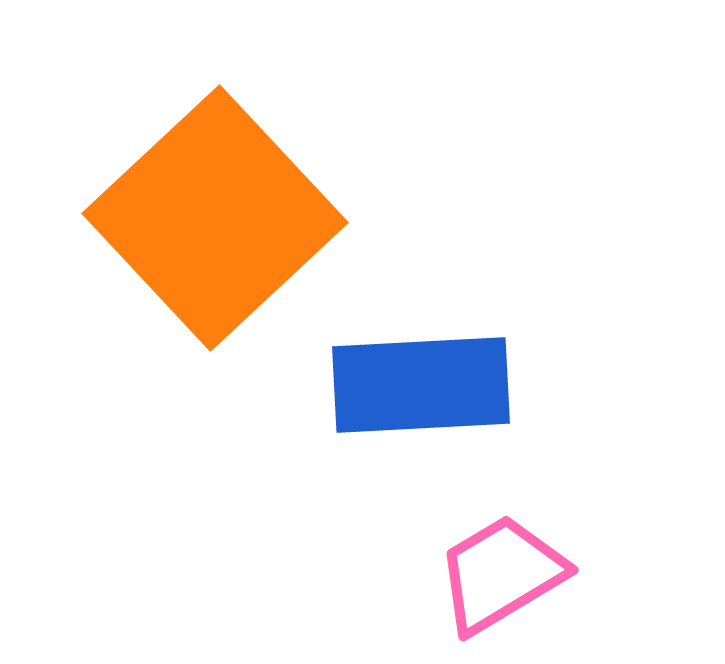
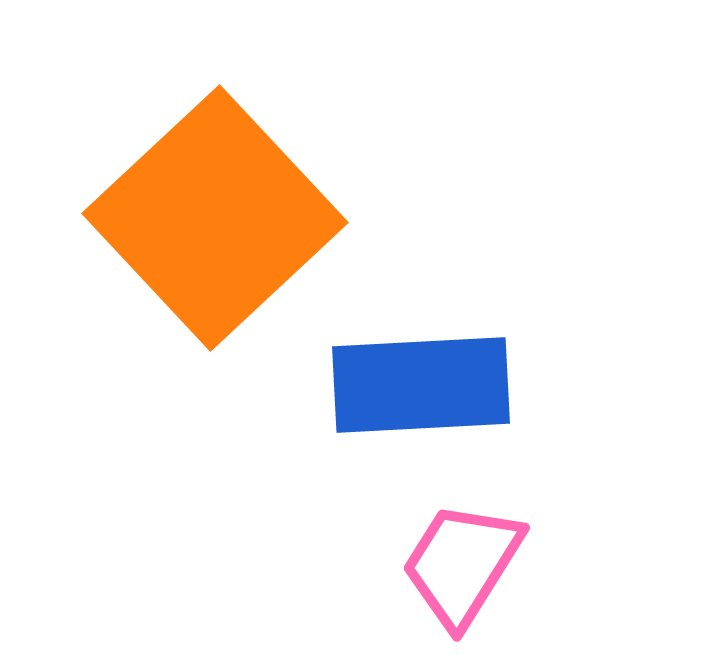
pink trapezoid: moved 39 px left, 10 px up; rotated 27 degrees counterclockwise
